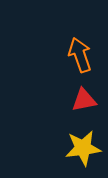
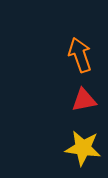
yellow star: rotated 15 degrees clockwise
